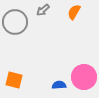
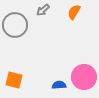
gray circle: moved 3 px down
